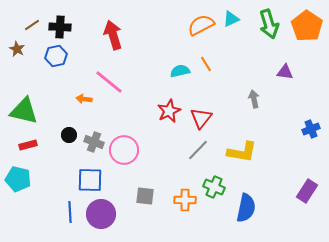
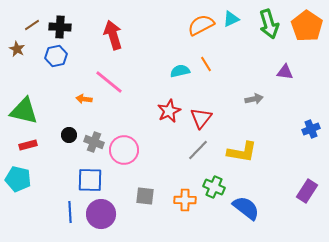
gray arrow: rotated 90 degrees clockwise
blue semicircle: rotated 64 degrees counterclockwise
